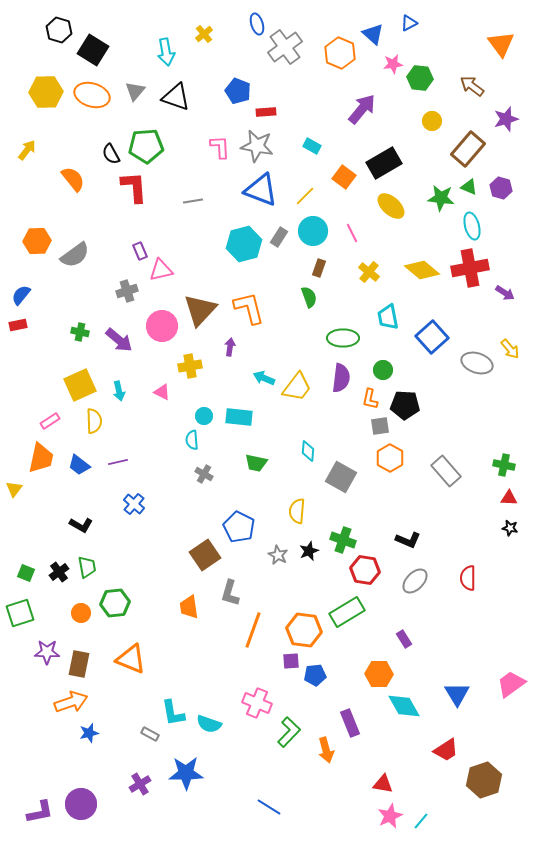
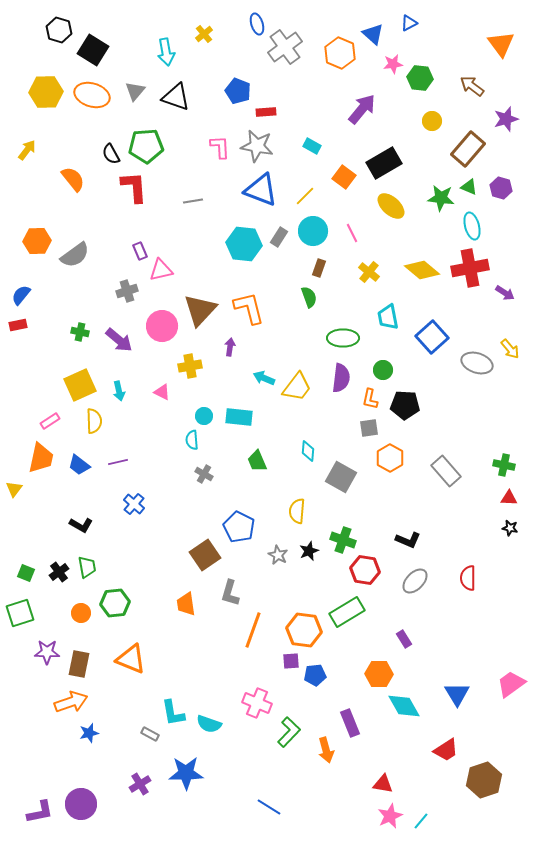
cyan hexagon at (244, 244): rotated 20 degrees clockwise
gray square at (380, 426): moved 11 px left, 2 px down
green trapezoid at (256, 463): moved 1 px right, 2 px up; rotated 55 degrees clockwise
orange trapezoid at (189, 607): moved 3 px left, 3 px up
